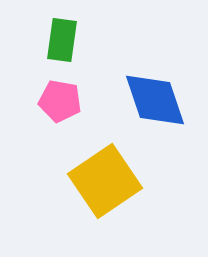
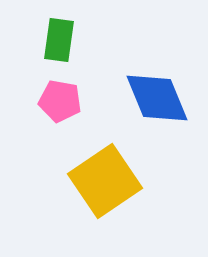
green rectangle: moved 3 px left
blue diamond: moved 2 px right, 2 px up; rotated 4 degrees counterclockwise
